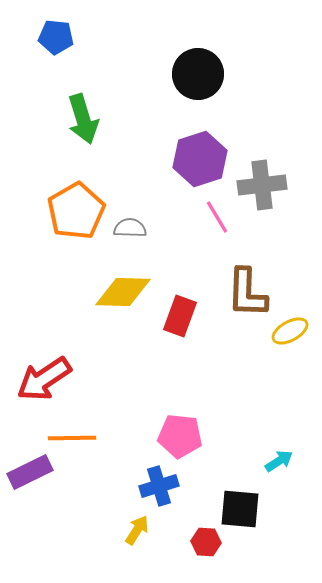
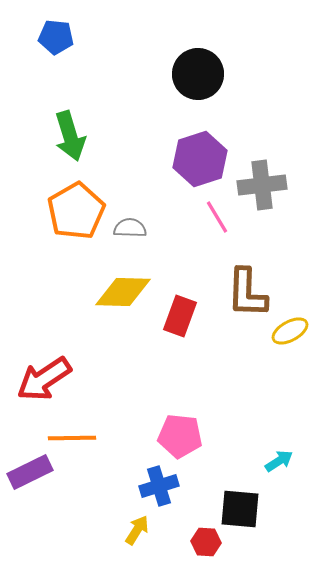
green arrow: moved 13 px left, 17 px down
